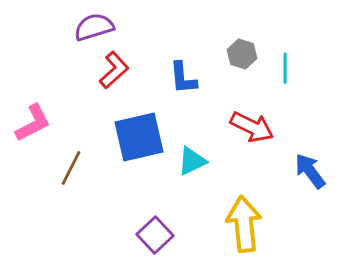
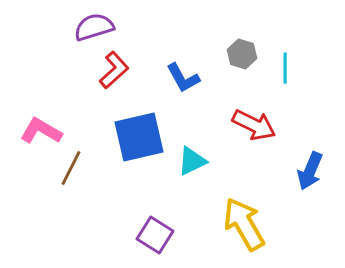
blue L-shape: rotated 24 degrees counterclockwise
pink L-shape: moved 8 px right, 8 px down; rotated 123 degrees counterclockwise
red arrow: moved 2 px right, 2 px up
blue arrow: rotated 120 degrees counterclockwise
yellow arrow: rotated 24 degrees counterclockwise
purple square: rotated 15 degrees counterclockwise
